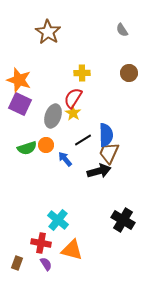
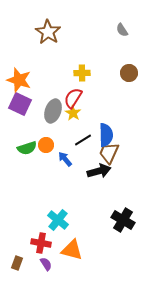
gray ellipse: moved 5 px up
